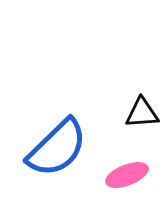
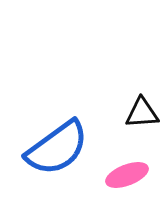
blue semicircle: rotated 8 degrees clockwise
